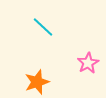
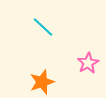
orange star: moved 5 px right
